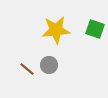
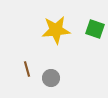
gray circle: moved 2 px right, 13 px down
brown line: rotated 35 degrees clockwise
